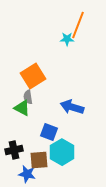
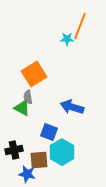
orange line: moved 2 px right, 1 px down
orange square: moved 1 px right, 2 px up
